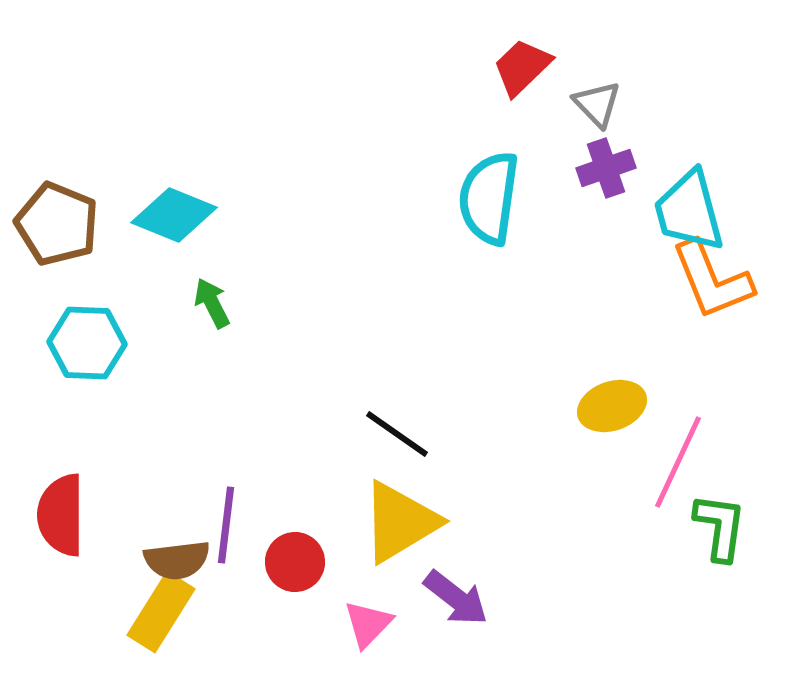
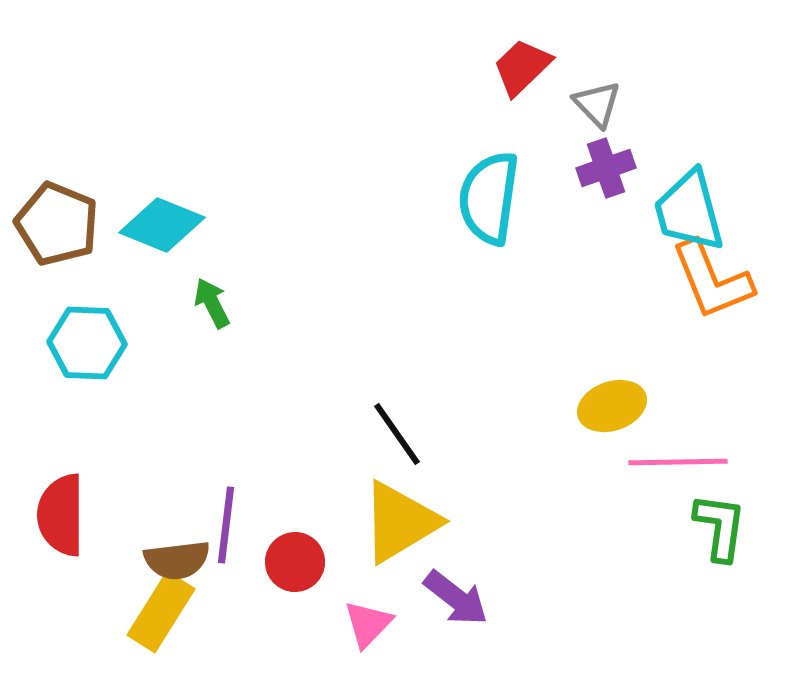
cyan diamond: moved 12 px left, 10 px down
black line: rotated 20 degrees clockwise
pink line: rotated 64 degrees clockwise
